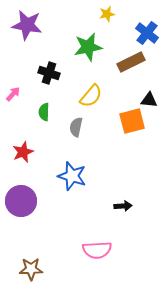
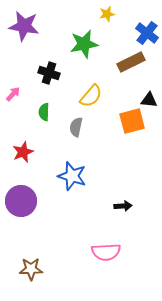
purple star: moved 3 px left, 1 px down
green star: moved 4 px left, 3 px up
pink semicircle: moved 9 px right, 2 px down
